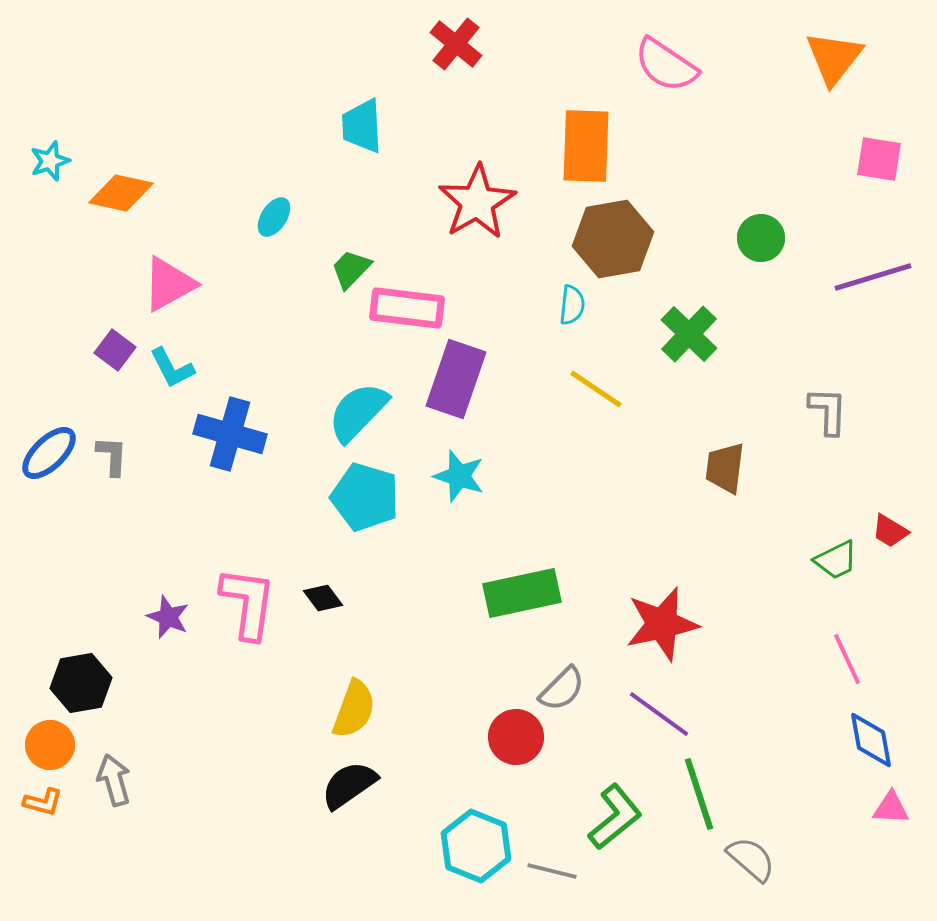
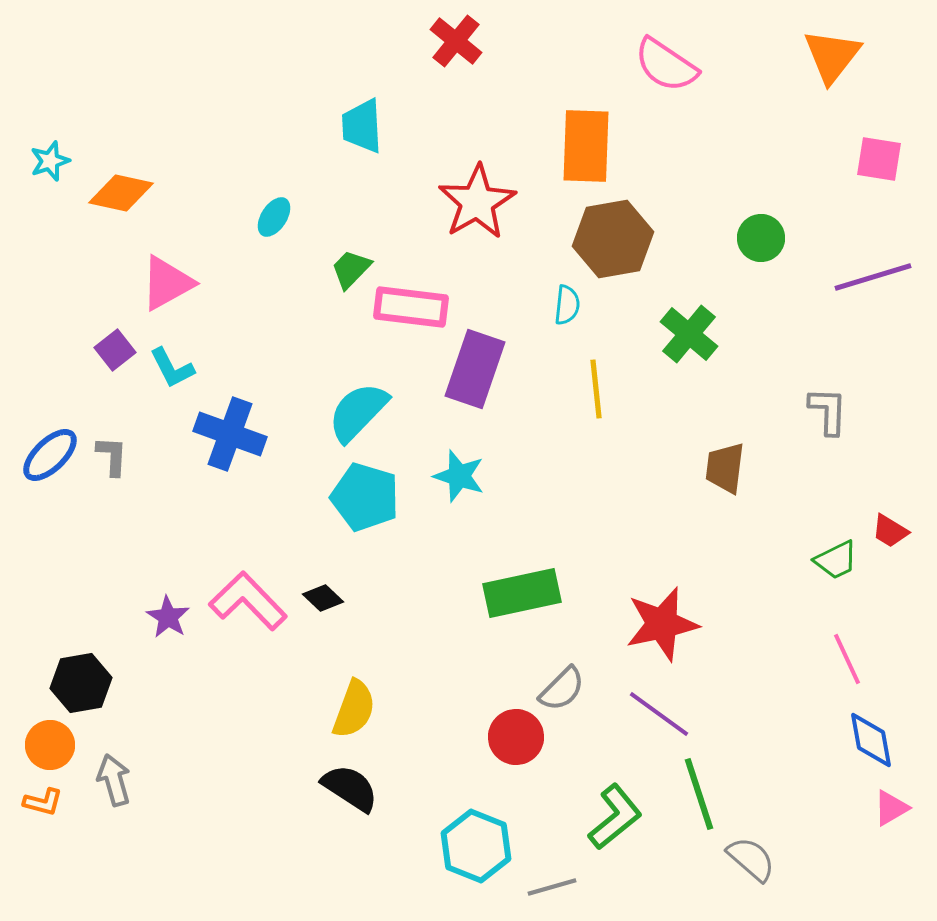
red cross at (456, 44): moved 3 px up
orange triangle at (834, 58): moved 2 px left, 2 px up
pink triangle at (169, 284): moved 2 px left, 1 px up
cyan semicircle at (572, 305): moved 5 px left
pink rectangle at (407, 308): moved 4 px right, 1 px up
green cross at (689, 334): rotated 4 degrees counterclockwise
purple square at (115, 350): rotated 15 degrees clockwise
purple rectangle at (456, 379): moved 19 px right, 10 px up
yellow line at (596, 389): rotated 50 degrees clockwise
blue cross at (230, 434): rotated 4 degrees clockwise
blue ellipse at (49, 453): moved 1 px right, 2 px down
black diamond at (323, 598): rotated 9 degrees counterclockwise
pink L-shape at (248, 603): moved 2 px up; rotated 52 degrees counterclockwise
purple star at (168, 617): rotated 9 degrees clockwise
black semicircle at (349, 785): moved 1 px right, 3 px down; rotated 68 degrees clockwise
pink triangle at (891, 808): rotated 33 degrees counterclockwise
gray line at (552, 871): moved 16 px down; rotated 30 degrees counterclockwise
